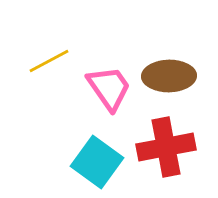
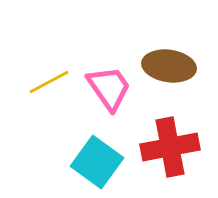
yellow line: moved 21 px down
brown ellipse: moved 10 px up; rotated 9 degrees clockwise
red cross: moved 4 px right
